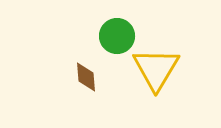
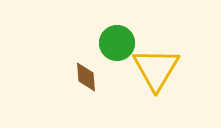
green circle: moved 7 px down
